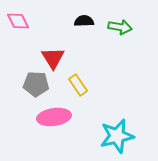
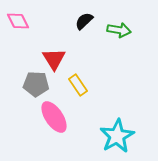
black semicircle: rotated 42 degrees counterclockwise
green arrow: moved 1 px left, 3 px down
red triangle: moved 1 px right, 1 px down
pink ellipse: rotated 64 degrees clockwise
cyan star: rotated 16 degrees counterclockwise
